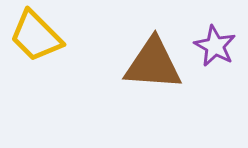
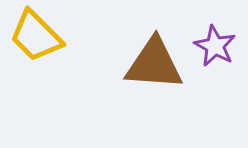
brown triangle: moved 1 px right
